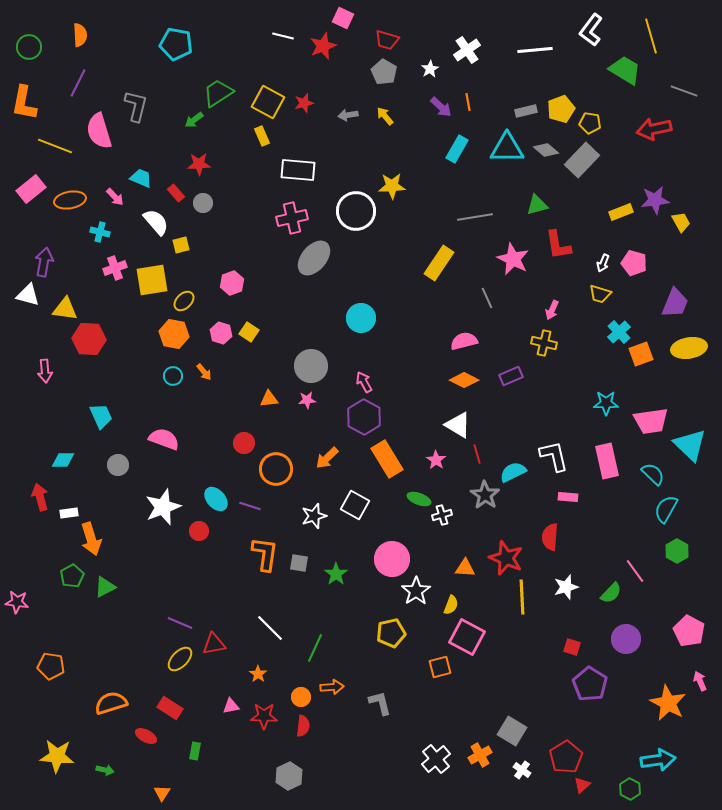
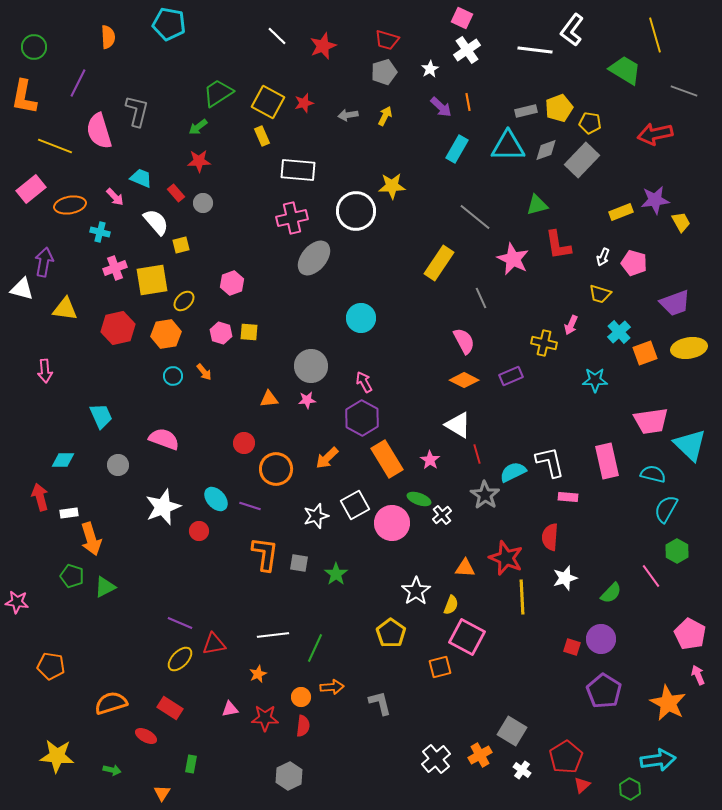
pink square at (343, 18): moved 119 px right
white L-shape at (591, 30): moved 19 px left
orange semicircle at (80, 35): moved 28 px right, 2 px down
white line at (283, 36): moved 6 px left; rotated 30 degrees clockwise
yellow line at (651, 36): moved 4 px right, 1 px up
cyan pentagon at (176, 44): moved 7 px left, 20 px up
green circle at (29, 47): moved 5 px right
white line at (535, 50): rotated 12 degrees clockwise
gray pentagon at (384, 72): rotated 25 degrees clockwise
orange L-shape at (24, 103): moved 6 px up
gray L-shape at (136, 106): moved 1 px right, 5 px down
yellow pentagon at (561, 109): moved 2 px left, 1 px up
yellow arrow at (385, 116): rotated 66 degrees clockwise
green arrow at (194, 120): moved 4 px right, 7 px down
red arrow at (654, 129): moved 1 px right, 5 px down
cyan triangle at (507, 148): moved 1 px right, 2 px up
gray diamond at (546, 150): rotated 60 degrees counterclockwise
red star at (199, 164): moved 3 px up
orange ellipse at (70, 200): moved 5 px down
gray line at (475, 217): rotated 48 degrees clockwise
white arrow at (603, 263): moved 6 px up
white triangle at (28, 295): moved 6 px left, 6 px up
gray line at (487, 298): moved 6 px left
purple trapezoid at (675, 303): rotated 48 degrees clockwise
pink arrow at (552, 310): moved 19 px right, 15 px down
yellow square at (249, 332): rotated 30 degrees counterclockwise
orange hexagon at (174, 334): moved 8 px left; rotated 20 degrees counterclockwise
red hexagon at (89, 339): moved 29 px right, 11 px up; rotated 16 degrees counterclockwise
pink semicircle at (464, 341): rotated 76 degrees clockwise
orange square at (641, 354): moved 4 px right, 1 px up
cyan star at (606, 403): moved 11 px left, 23 px up
purple hexagon at (364, 417): moved 2 px left, 1 px down
white L-shape at (554, 456): moved 4 px left, 6 px down
pink star at (436, 460): moved 6 px left
cyan semicircle at (653, 474): rotated 30 degrees counterclockwise
white square at (355, 505): rotated 32 degrees clockwise
white cross at (442, 515): rotated 24 degrees counterclockwise
white star at (314, 516): moved 2 px right
pink circle at (392, 559): moved 36 px up
pink line at (635, 571): moved 16 px right, 5 px down
green pentagon at (72, 576): rotated 25 degrees counterclockwise
white star at (566, 587): moved 1 px left, 9 px up
white line at (270, 628): moved 3 px right, 7 px down; rotated 52 degrees counterclockwise
pink pentagon at (689, 631): moved 1 px right, 3 px down
yellow pentagon at (391, 633): rotated 24 degrees counterclockwise
purple circle at (626, 639): moved 25 px left
orange star at (258, 674): rotated 12 degrees clockwise
pink arrow at (700, 681): moved 2 px left, 6 px up
purple pentagon at (590, 684): moved 14 px right, 7 px down
pink triangle at (231, 706): moved 1 px left, 3 px down
red star at (264, 716): moved 1 px right, 2 px down
green rectangle at (195, 751): moved 4 px left, 13 px down
green arrow at (105, 770): moved 7 px right
